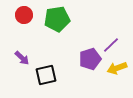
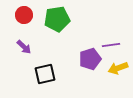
purple line: rotated 36 degrees clockwise
purple arrow: moved 2 px right, 11 px up
yellow arrow: moved 1 px right
black square: moved 1 px left, 1 px up
